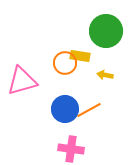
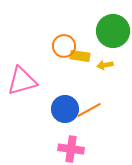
green circle: moved 7 px right
orange circle: moved 1 px left, 17 px up
yellow arrow: moved 10 px up; rotated 21 degrees counterclockwise
